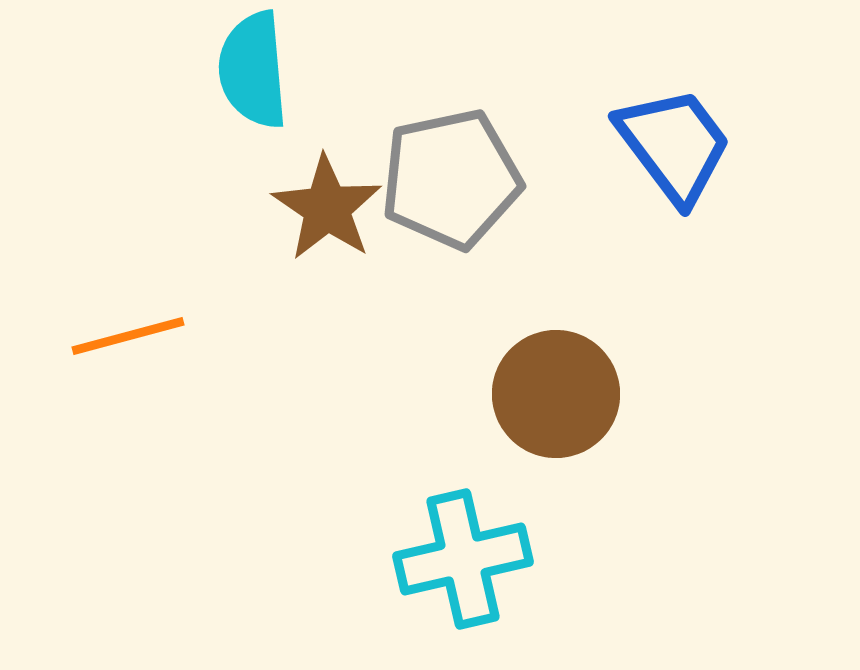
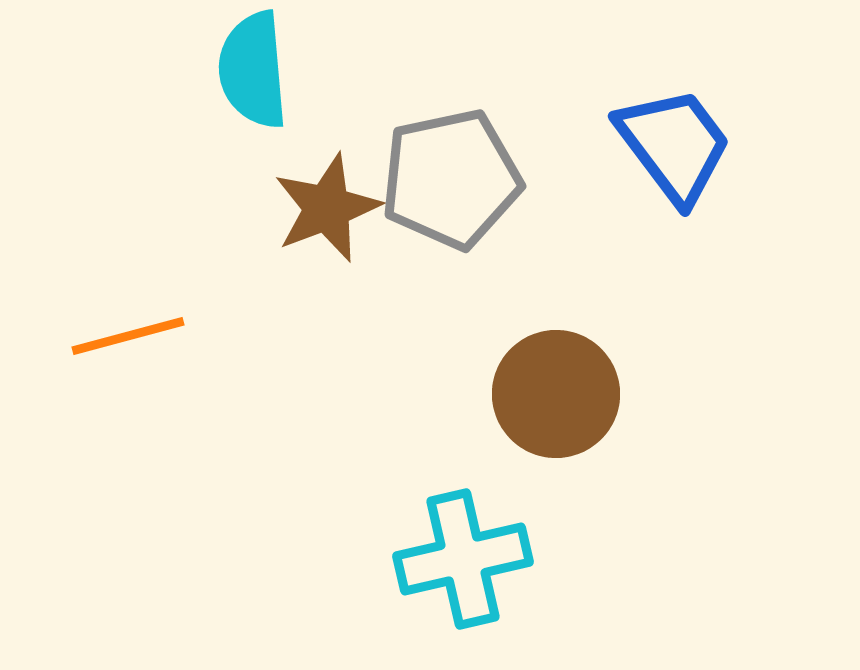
brown star: rotated 17 degrees clockwise
